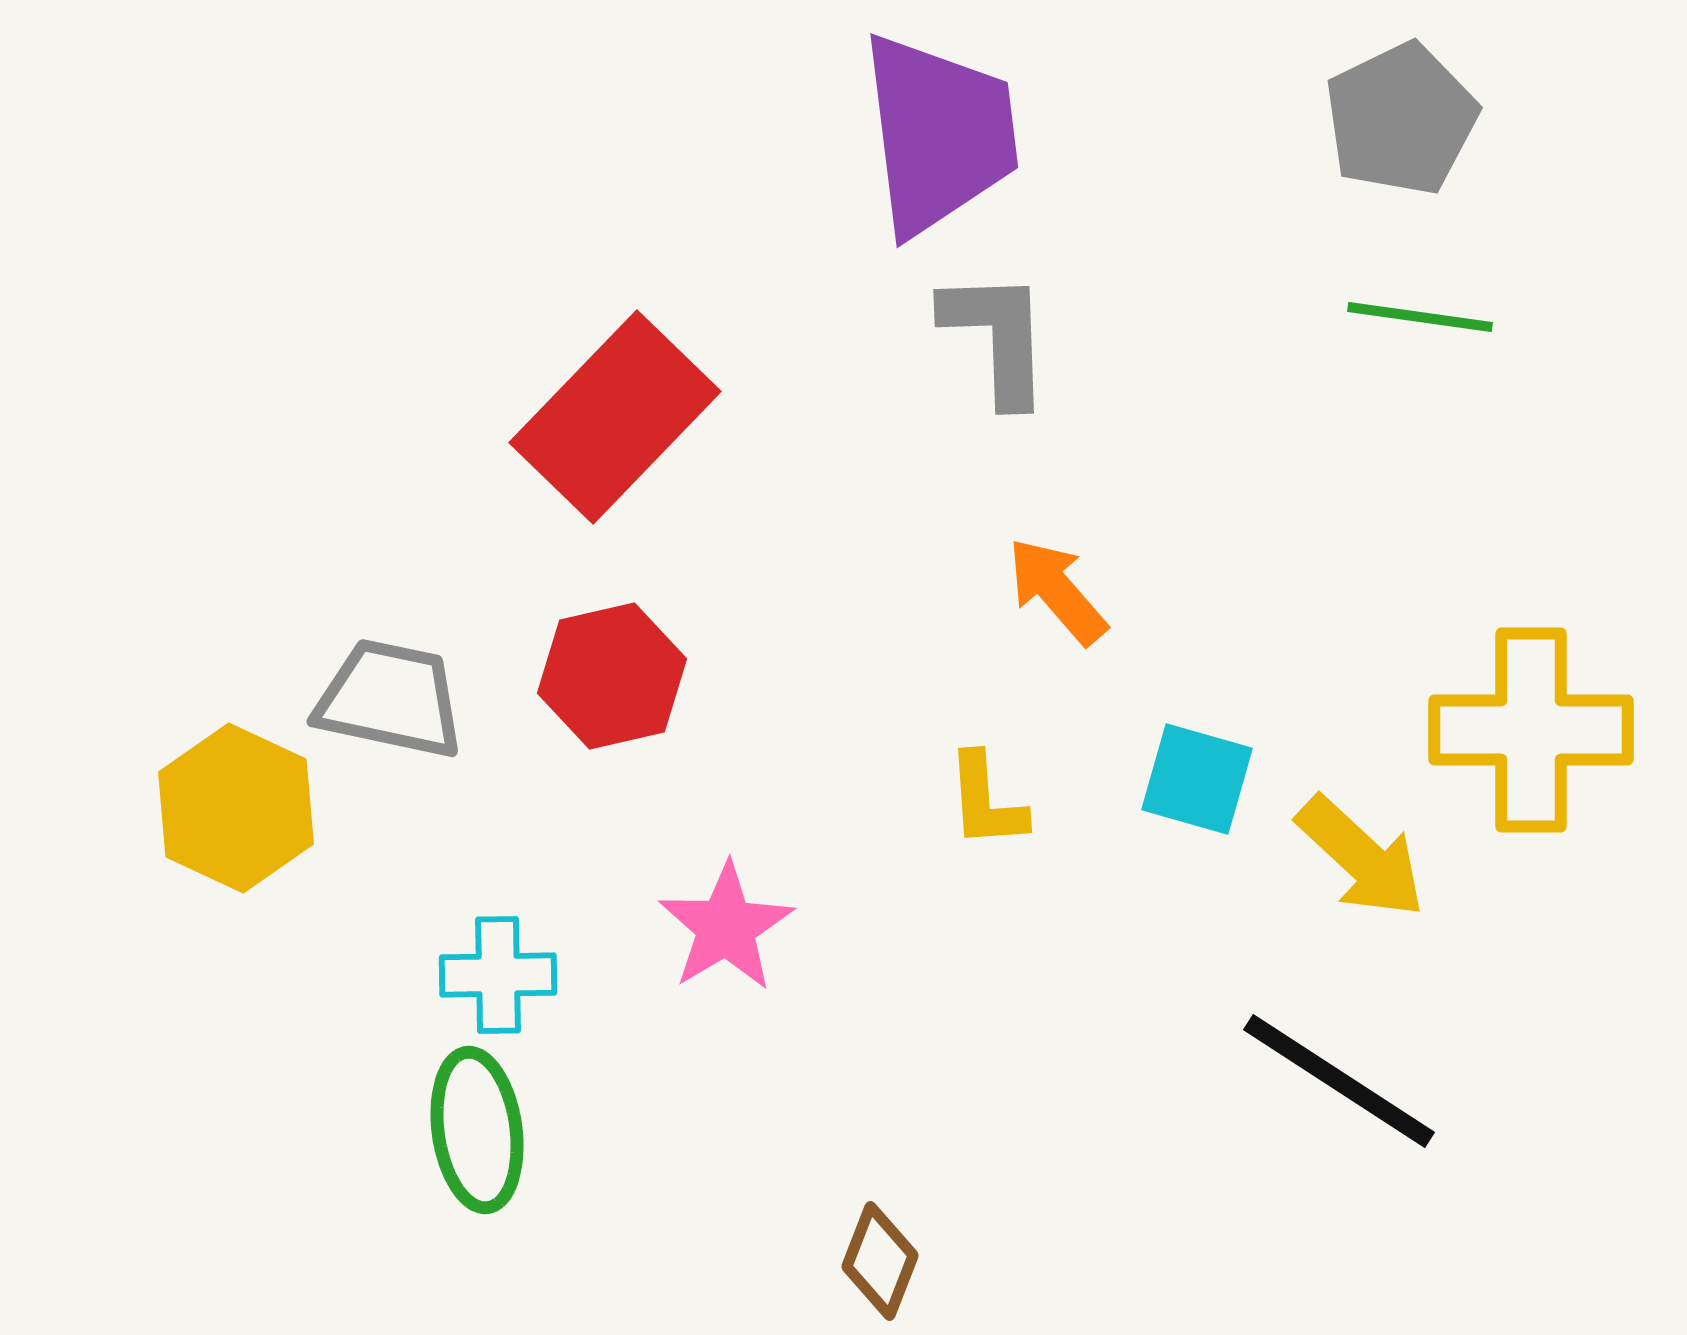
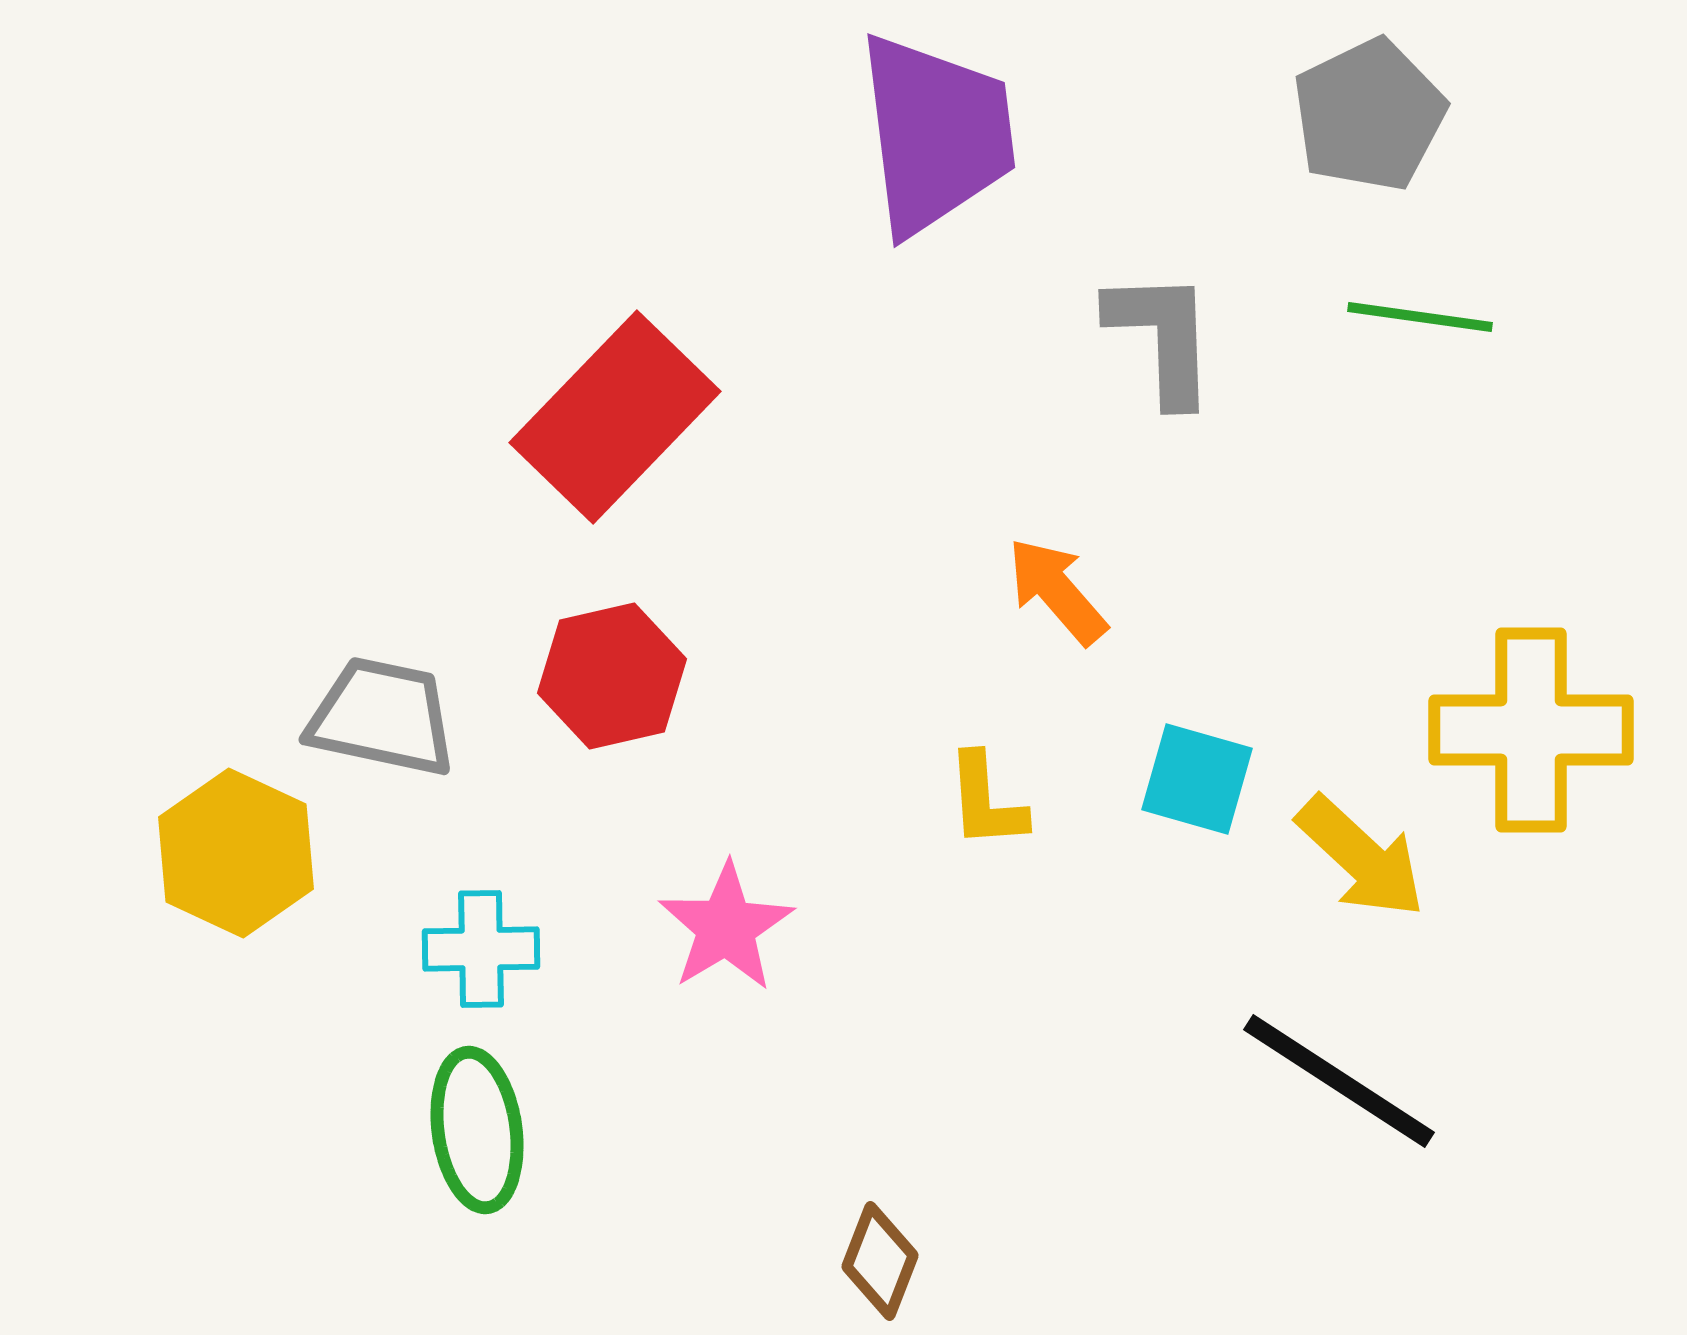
gray pentagon: moved 32 px left, 4 px up
purple trapezoid: moved 3 px left
gray L-shape: moved 165 px right
gray trapezoid: moved 8 px left, 18 px down
yellow hexagon: moved 45 px down
cyan cross: moved 17 px left, 26 px up
